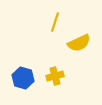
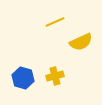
yellow line: rotated 48 degrees clockwise
yellow semicircle: moved 2 px right, 1 px up
